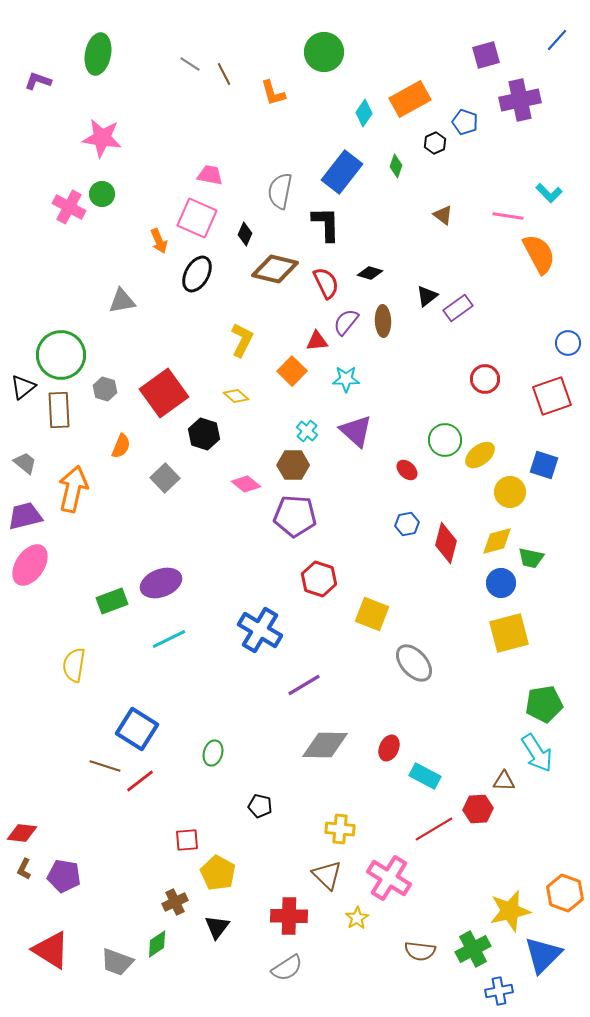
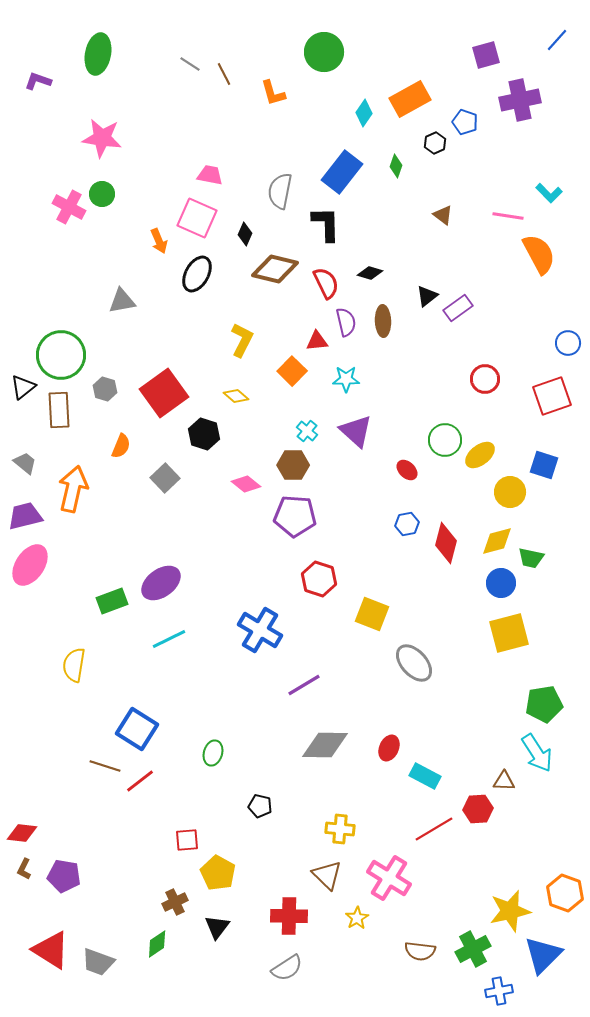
purple semicircle at (346, 322): rotated 128 degrees clockwise
purple ellipse at (161, 583): rotated 15 degrees counterclockwise
gray trapezoid at (117, 962): moved 19 px left
